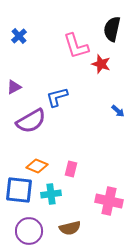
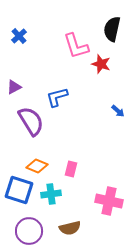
purple semicircle: rotated 92 degrees counterclockwise
blue square: rotated 12 degrees clockwise
